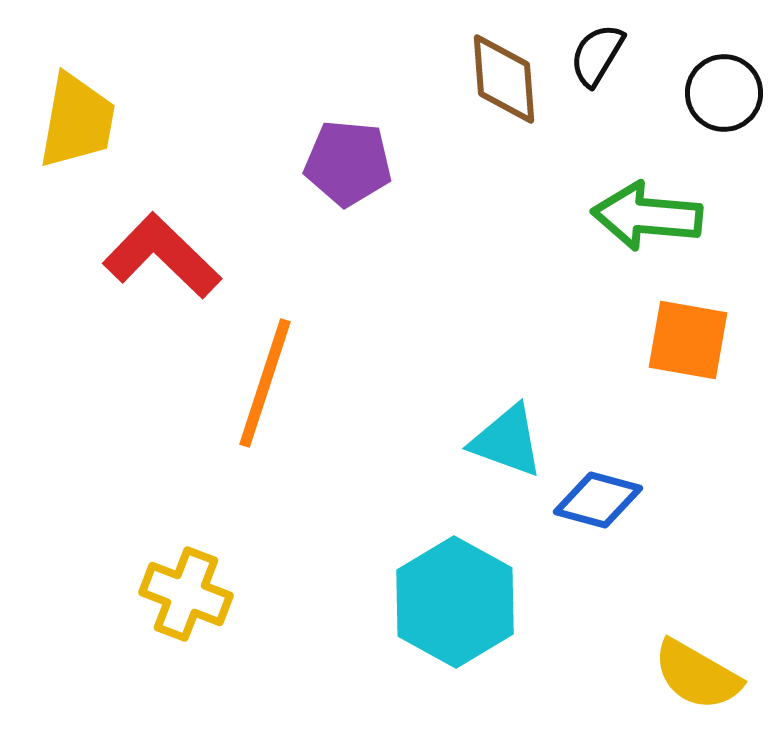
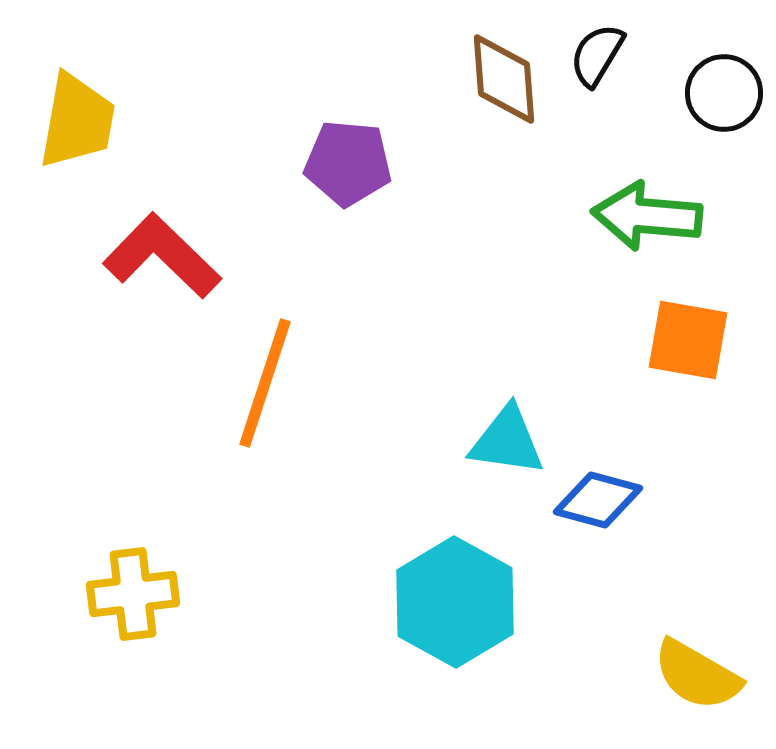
cyan triangle: rotated 12 degrees counterclockwise
yellow cross: moved 53 px left; rotated 28 degrees counterclockwise
